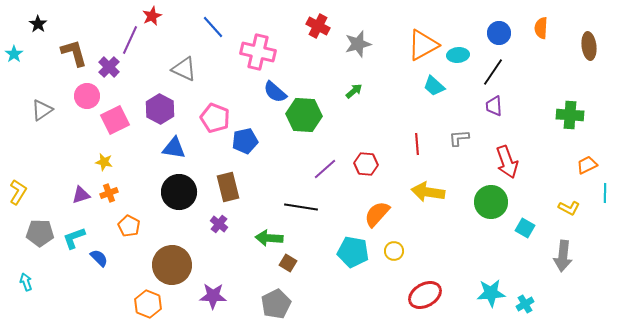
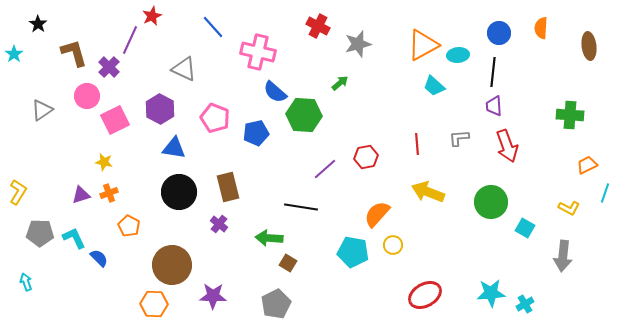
black line at (493, 72): rotated 28 degrees counterclockwise
green arrow at (354, 91): moved 14 px left, 8 px up
blue pentagon at (245, 141): moved 11 px right, 8 px up
red arrow at (507, 162): moved 16 px up
red hexagon at (366, 164): moved 7 px up; rotated 15 degrees counterclockwise
yellow arrow at (428, 192): rotated 12 degrees clockwise
cyan line at (605, 193): rotated 18 degrees clockwise
cyan L-shape at (74, 238): rotated 85 degrees clockwise
yellow circle at (394, 251): moved 1 px left, 6 px up
orange hexagon at (148, 304): moved 6 px right; rotated 20 degrees counterclockwise
